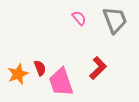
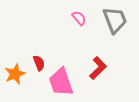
red semicircle: moved 1 px left, 5 px up
orange star: moved 3 px left
